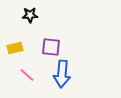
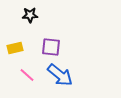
blue arrow: moved 2 px left, 1 px down; rotated 56 degrees counterclockwise
